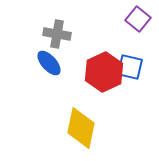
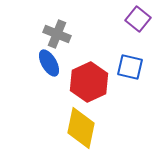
gray cross: rotated 12 degrees clockwise
blue ellipse: rotated 12 degrees clockwise
red hexagon: moved 15 px left, 10 px down
